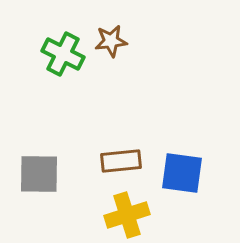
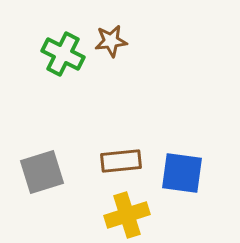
gray square: moved 3 px right, 2 px up; rotated 18 degrees counterclockwise
